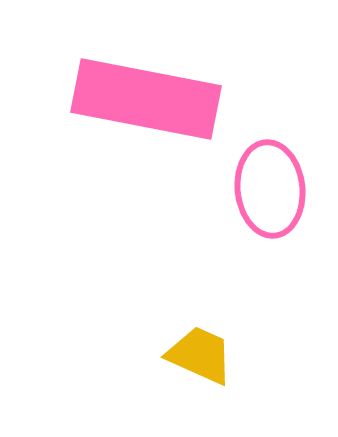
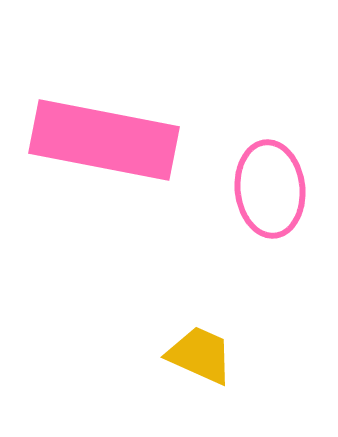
pink rectangle: moved 42 px left, 41 px down
